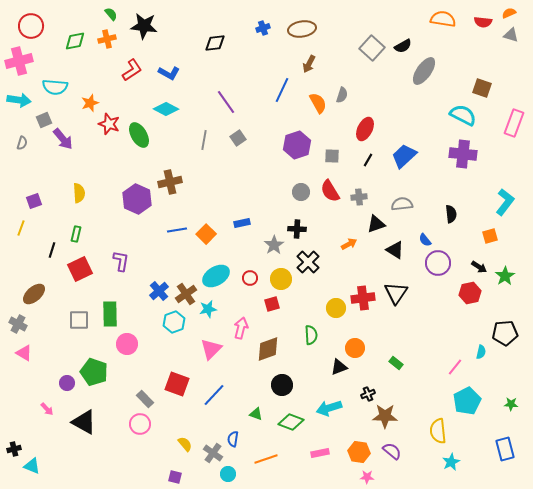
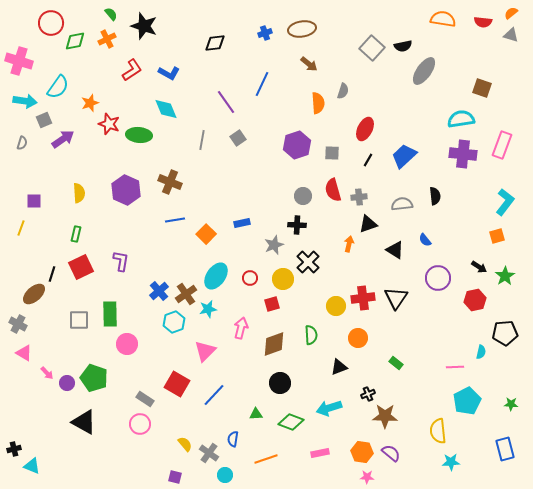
orange semicircle at (509, 13): moved 2 px right; rotated 16 degrees counterclockwise
red circle at (31, 26): moved 20 px right, 3 px up
black star at (144, 26): rotated 12 degrees clockwise
blue cross at (263, 28): moved 2 px right, 5 px down
orange cross at (107, 39): rotated 12 degrees counterclockwise
black semicircle at (403, 46): rotated 18 degrees clockwise
pink cross at (19, 61): rotated 32 degrees clockwise
brown arrow at (309, 64): rotated 78 degrees counterclockwise
cyan semicircle at (55, 87): moved 3 px right; rotated 60 degrees counterclockwise
blue line at (282, 90): moved 20 px left, 6 px up
gray semicircle at (342, 95): moved 1 px right, 4 px up
cyan arrow at (19, 100): moved 6 px right, 1 px down
orange semicircle at (318, 103): rotated 25 degrees clockwise
cyan diamond at (166, 109): rotated 40 degrees clockwise
cyan semicircle at (463, 115): moved 2 px left, 4 px down; rotated 36 degrees counterclockwise
pink rectangle at (514, 123): moved 12 px left, 22 px down
green ellipse at (139, 135): rotated 55 degrees counterclockwise
purple arrow at (63, 139): rotated 85 degrees counterclockwise
gray line at (204, 140): moved 2 px left
gray square at (332, 156): moved 3 px up
brown cross at (170, 182): rotated 35 degrees clockwise
red semicircle at (330, 191): moved 3 px right, 1 px up; rotated 15 degrees clockwise
gray circle at (301, 192): moved 2 px right, 4 px down
purple hexagon at (137, 199): moved 11 px left, 9 px up
purple square at (34, 201): rotated 21 degrees clockwise
black semicircle at (451, 214): moved 16 px left, 18 px up
black triangle at (376, 224): moved 8 px left
black cross at (297, 229): moved 4 px up
blue line at (177, 230): moved 2 px left, 10 px up
orange square at (490, 236): moved 7 px right
orange arrow at (349, 244): rotated 49 degrees counterclockwise
gray star at (274, 245): rotated 12 degrees clockwise
black line at (52, 250): moved 24 px down
purple circle at (438, 263): moved 15 px down
red square at (80, 269): moved 1 px right, 2 px up
cyan ellipse at (216, 276): rotated 24 degrees counterclockwise
yellow circle at (281, 279): moved 2 px right
black triangle at (396, 293): moved 5 px down
red hexagon at (470, 293): moved 5 px right, 7 px down
yellow circle at (336, 308): moved 2 px up
orange circle at (355, 348): moved 3 px right, 10 px up
pink triangle at (211, 349): moved 6 px left, 2 px down
brown diamond at (268, 349): moved 6 px right, 5 px up
pink line at (455, 367): rotated 48 degrees clockwise
green pentagon at (94, 372): moved 6 px down
red square at (177, 384): rotated 10 degrees clockwise
black circle at (282, 385): moved 2 px left, 2 px up
gray rectangle at (145, 399): rotated 12 degrees counterclockwise
pink arrow at (47, 409): moved 36 px up
green triangle at (256, 414): rotated 24 degrees counterclockwise
purple semicircle at (392, 451): moved 1 px left, 2 px down
orange hexagon at (359, 452): moved 3 px right
gray cross at (213, 453): moved 4 px left
cyan star at (451, 462): rotated 24 degrees clockwise
cyan circle at (228, 474): moved 3 px left, 1 px down
